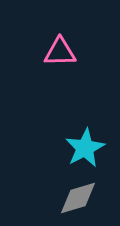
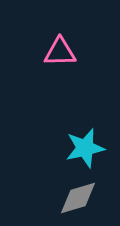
cyan star: rotated 15 degrees clockwise
